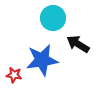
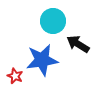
cyan circle: moved 3 px down
red star: moved 1 px right, 1 px down; rotated 14 degrees clockwise
